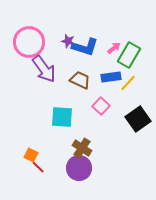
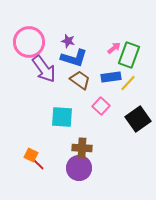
blue L-shape: moved 11 px left, 11 px down
green rectangle: rotated 10 degrees counterclockwise
brown trapezoid: rotated 10 degrees clockwise
brown cross: rotated 30 degrees counterclockwise
red line: moved 3 px up
